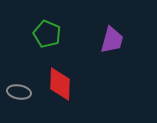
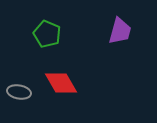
purple trapezoid: moved 8 px right, 9 px up
red diamond: moved 1 px right, 1 px up; rotated 32 degrees counterclockwise
